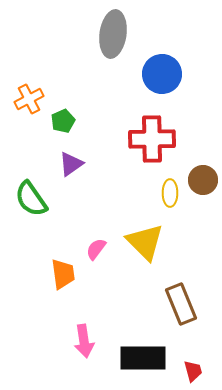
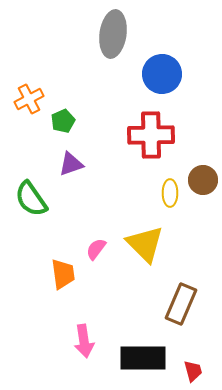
red cross: moved 1 px left, 4 px up
purple triangle: rotated 16 degrees clockwise
yellow triangle: moved 2 px down
brown rectangle: rotated 45 degrees clockwise
